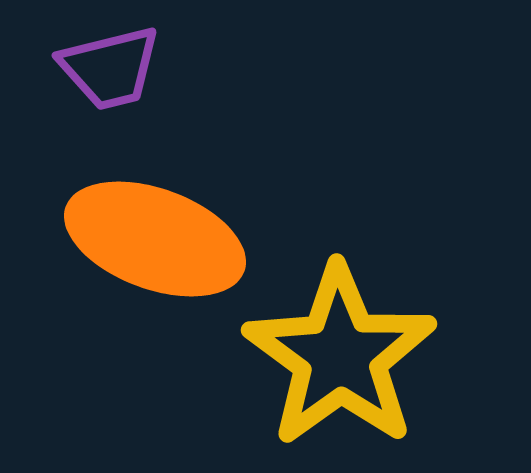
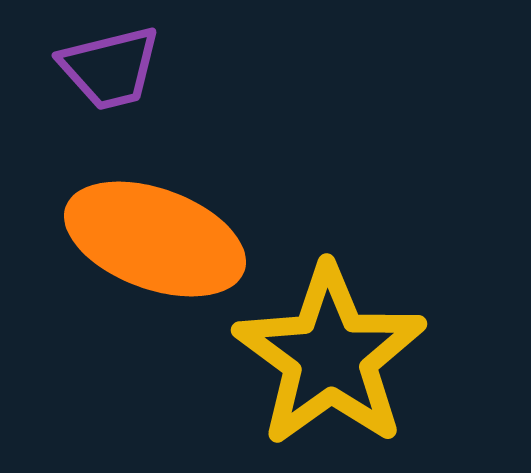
yellow star: moved 10 px left
